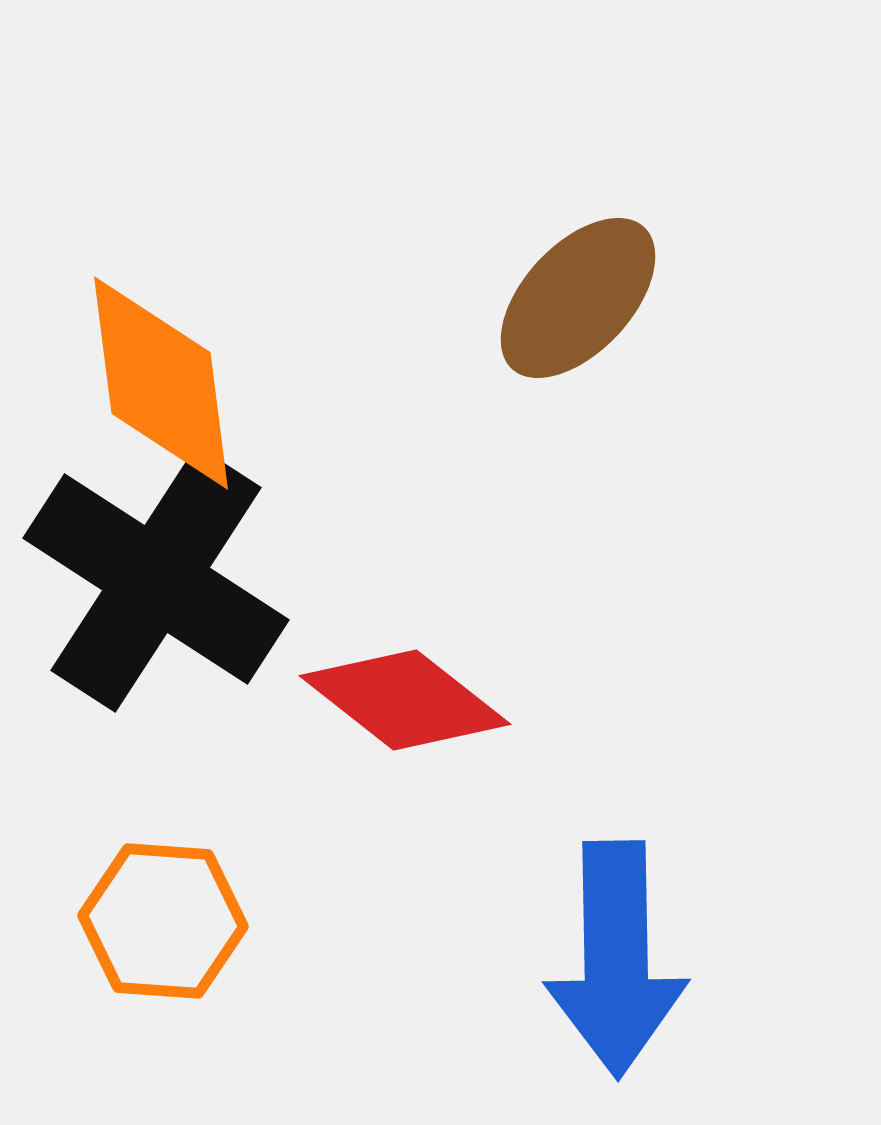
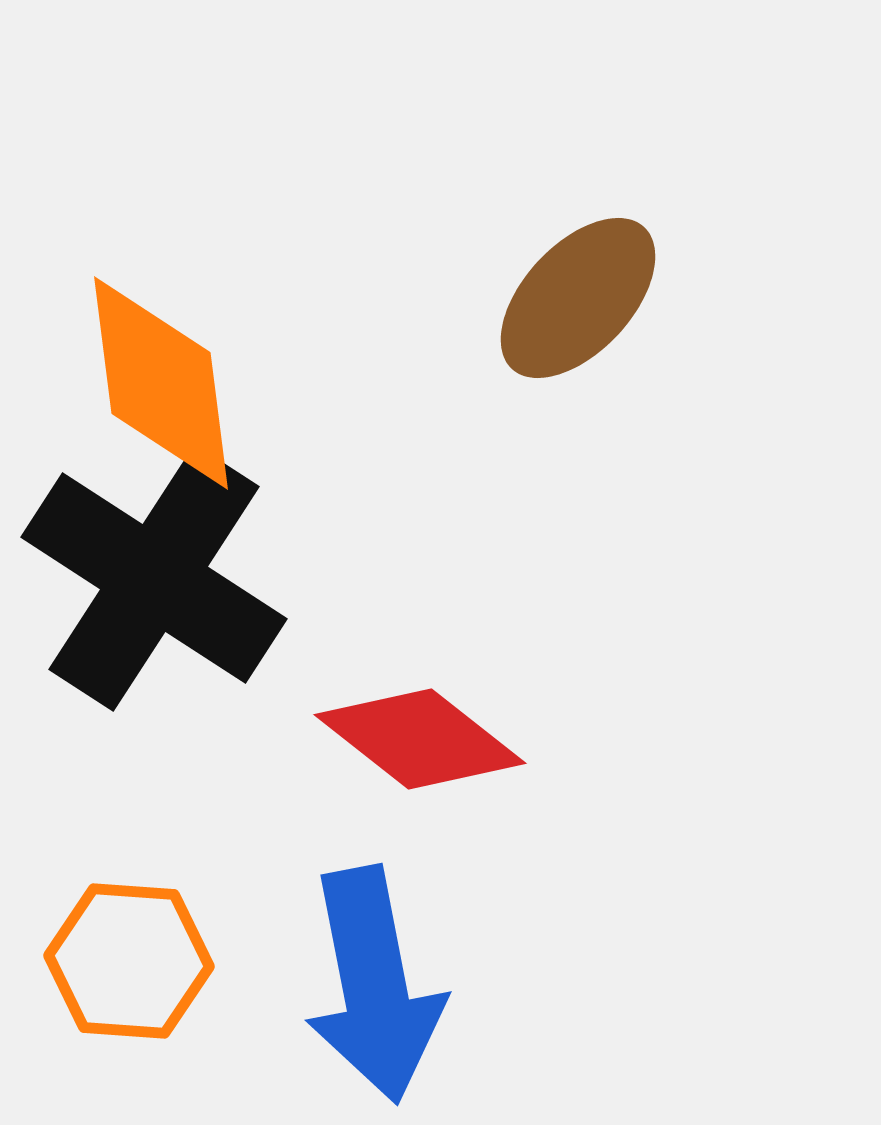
black cross: moved 2 px left, 1 px up
red diamond: moved 15 px right, 39 px down
orange hexagon: moved 34 px left, 40 px down
blue arrow: moved 242 px left, 26 px down; rotated 10 degrees counterclockwise
